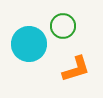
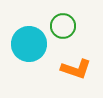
orange L-shape: rotated 36 degrees clockwise
